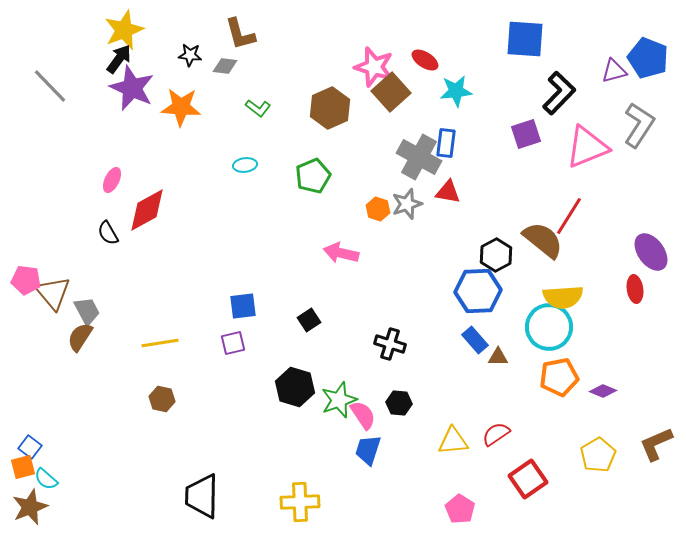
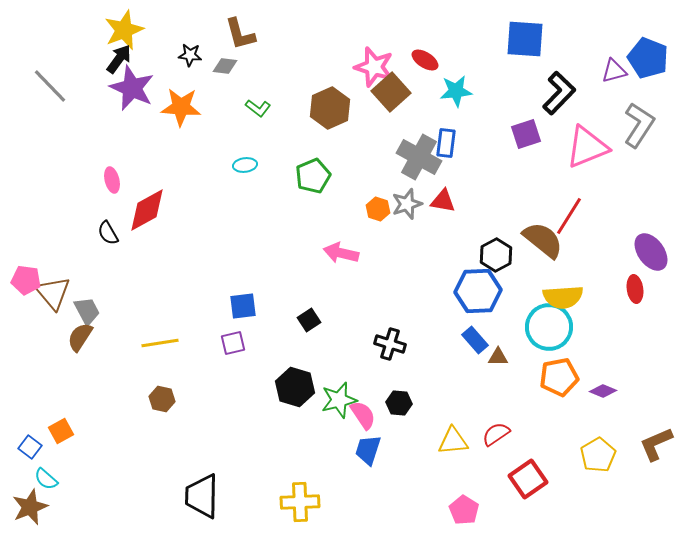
pink ellipse at (112, 180): rotated 40 degrees counterclockwise
red triangle at (448, 192): moved 5 px left, 9 px down
green star at (339, 400): rotated 6 degrees clockwise
orange square at (23, 467): moved 38 px right, 36 px up; rotated 15 degrees counterclockwise
pink pentagon at (460, 509): moved 4 px right, 1 px down
